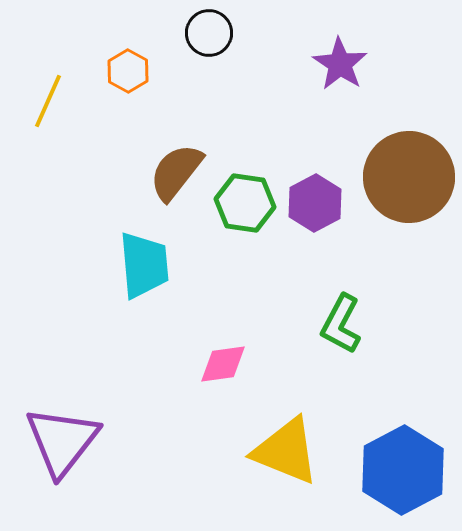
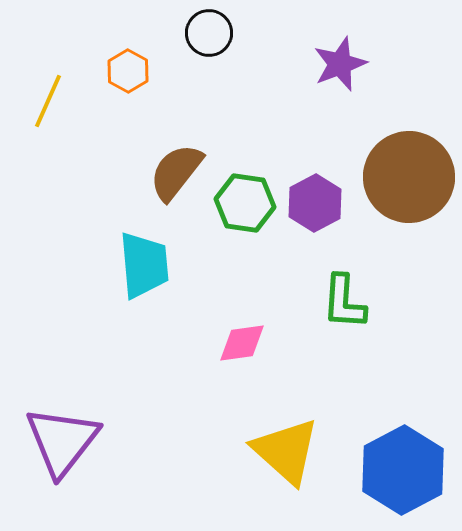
purple star: rotated 18 degrees clockwise
green L-shape: moved 3 px right, 22 px up; rotated 24 degrees counterclockwise
pink diamond: moved 19 px right, 21 px up
yellow triangle: rotated 20 degrees clockwise
